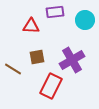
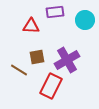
purple cross: moved 5 px left
brown line: moved 6 px right, 1 px down
